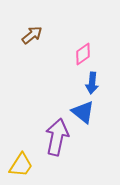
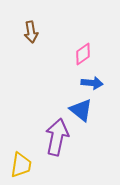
brown arrow: moved 1 px left, 3 px up; rotated 120 degrees clockwise
blue arrow: rotated 90 degrees counterclockwise
blue triangle: moved 2 px left, 2 px up
yellow trapezoid: rotated 24 degrees counterclockwise
